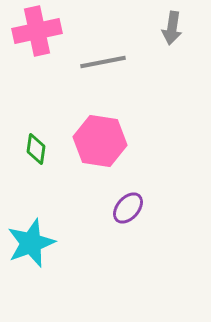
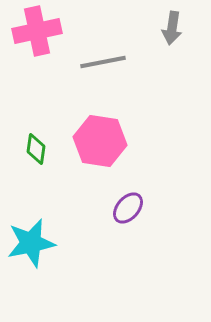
cyan star: rotated 9 degrees clockwise
